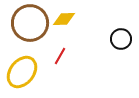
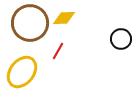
yellow diamond: moved 1 px up
red line: moved 2 px left, 5 px up
